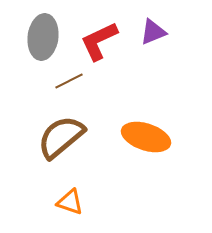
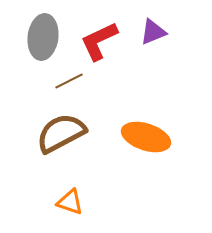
brown semicircle: moved 4 px up; rotated 12 degrees clockwise
